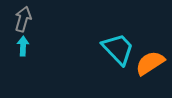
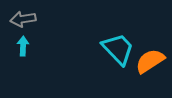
gray arrow: rotated 115 degrees counterclockwise
orange semicircle: moved 2 px up
